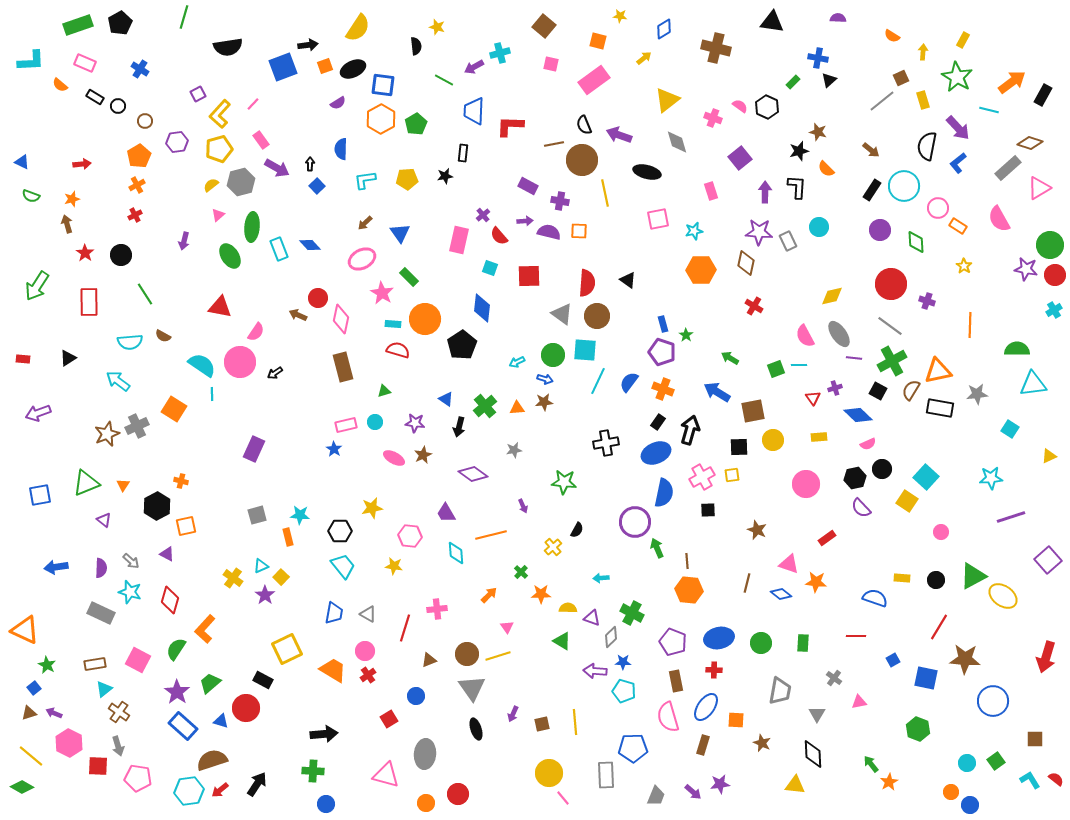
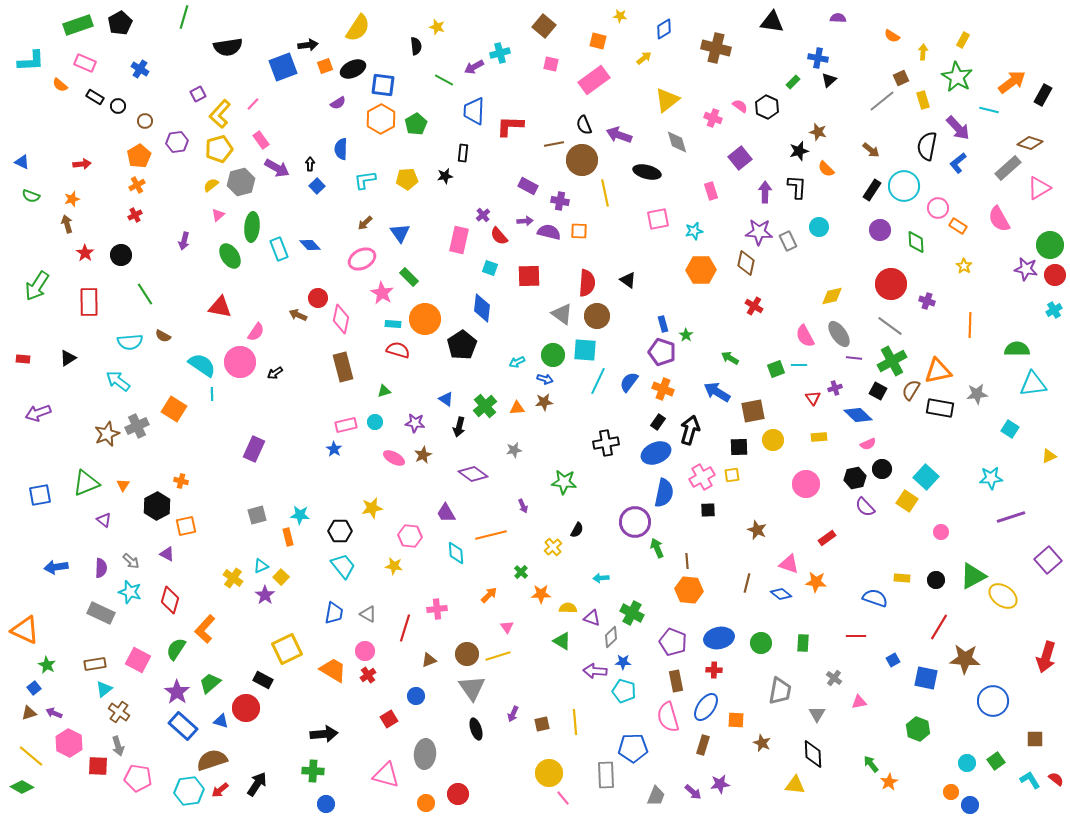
purple semicircle at (861, 508): moved 4 px right, 1 px up
